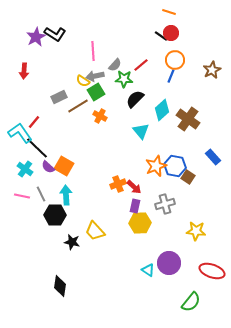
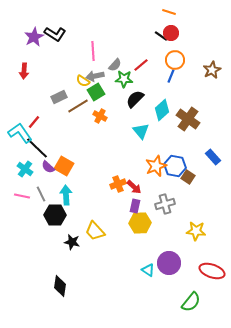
purple star at (36, 37): moved 2 px left
